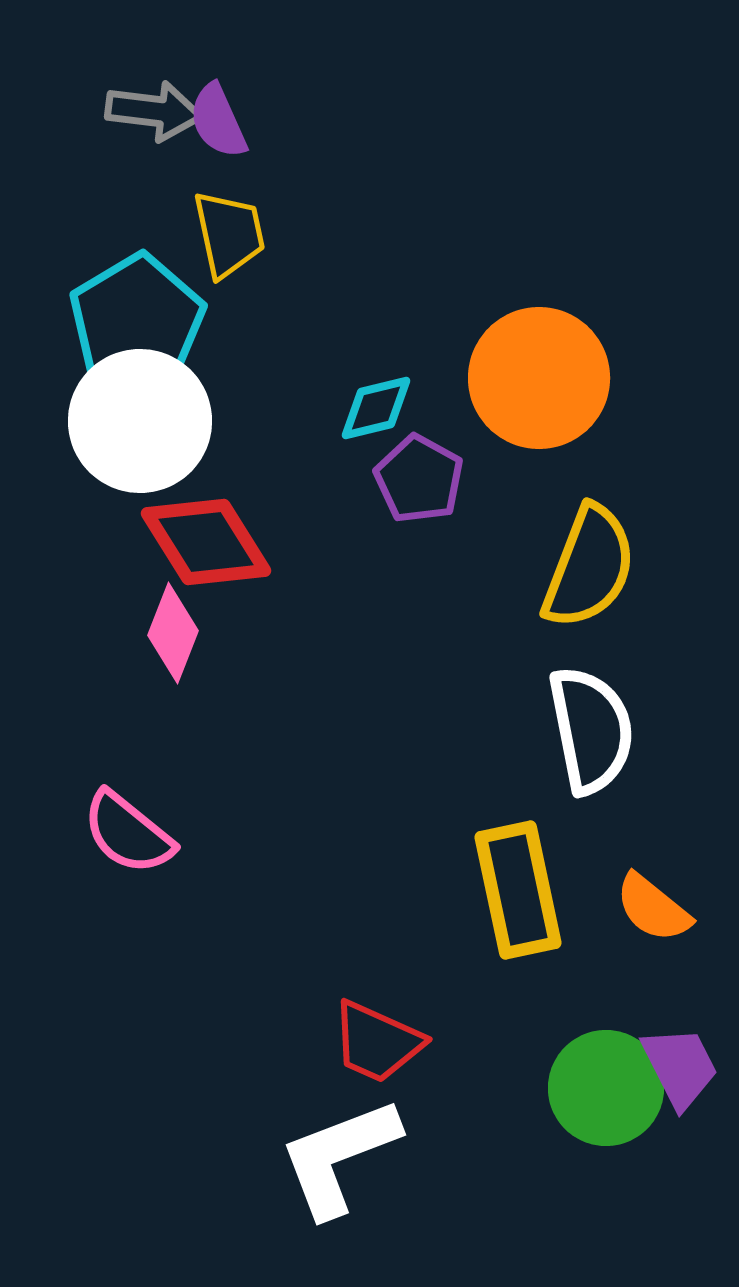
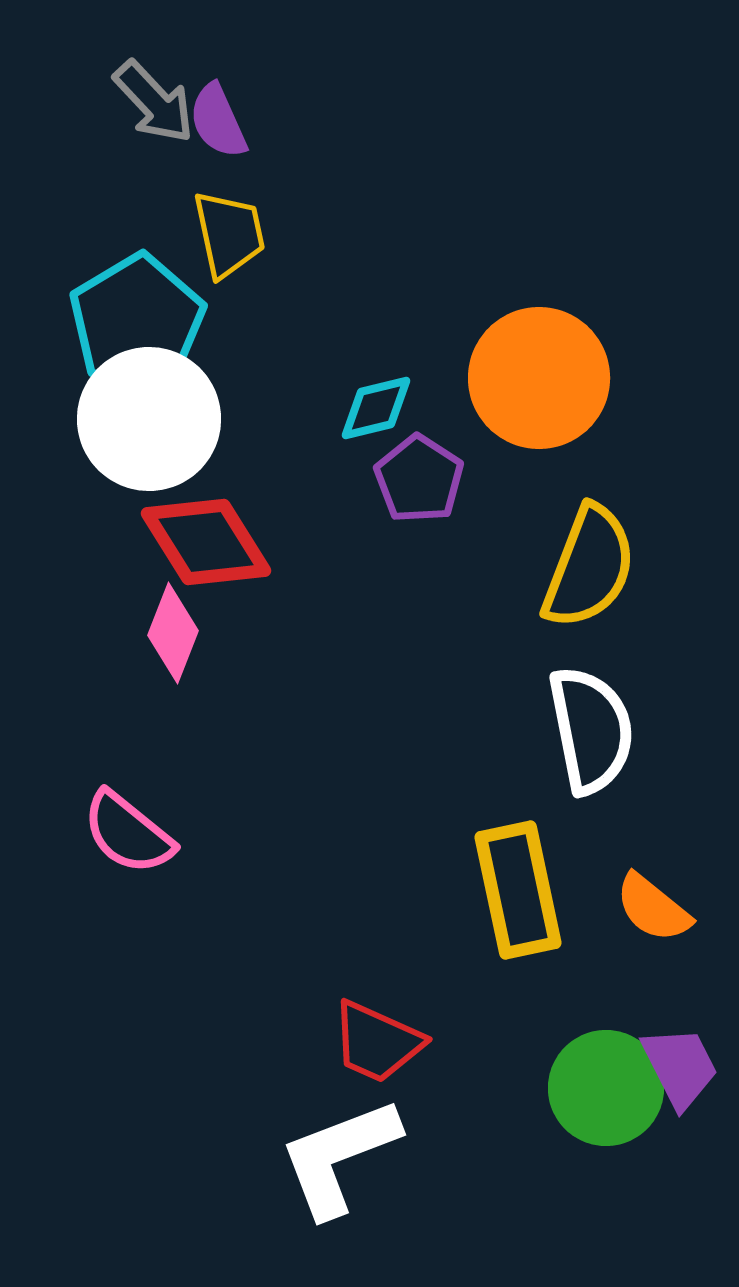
gray arrow: moved 9 px up; rotated 40 degrees clockwise
white circle: moved 9 px right, 2 px up
purple pentagon: rotated 4 degrees clockwise
